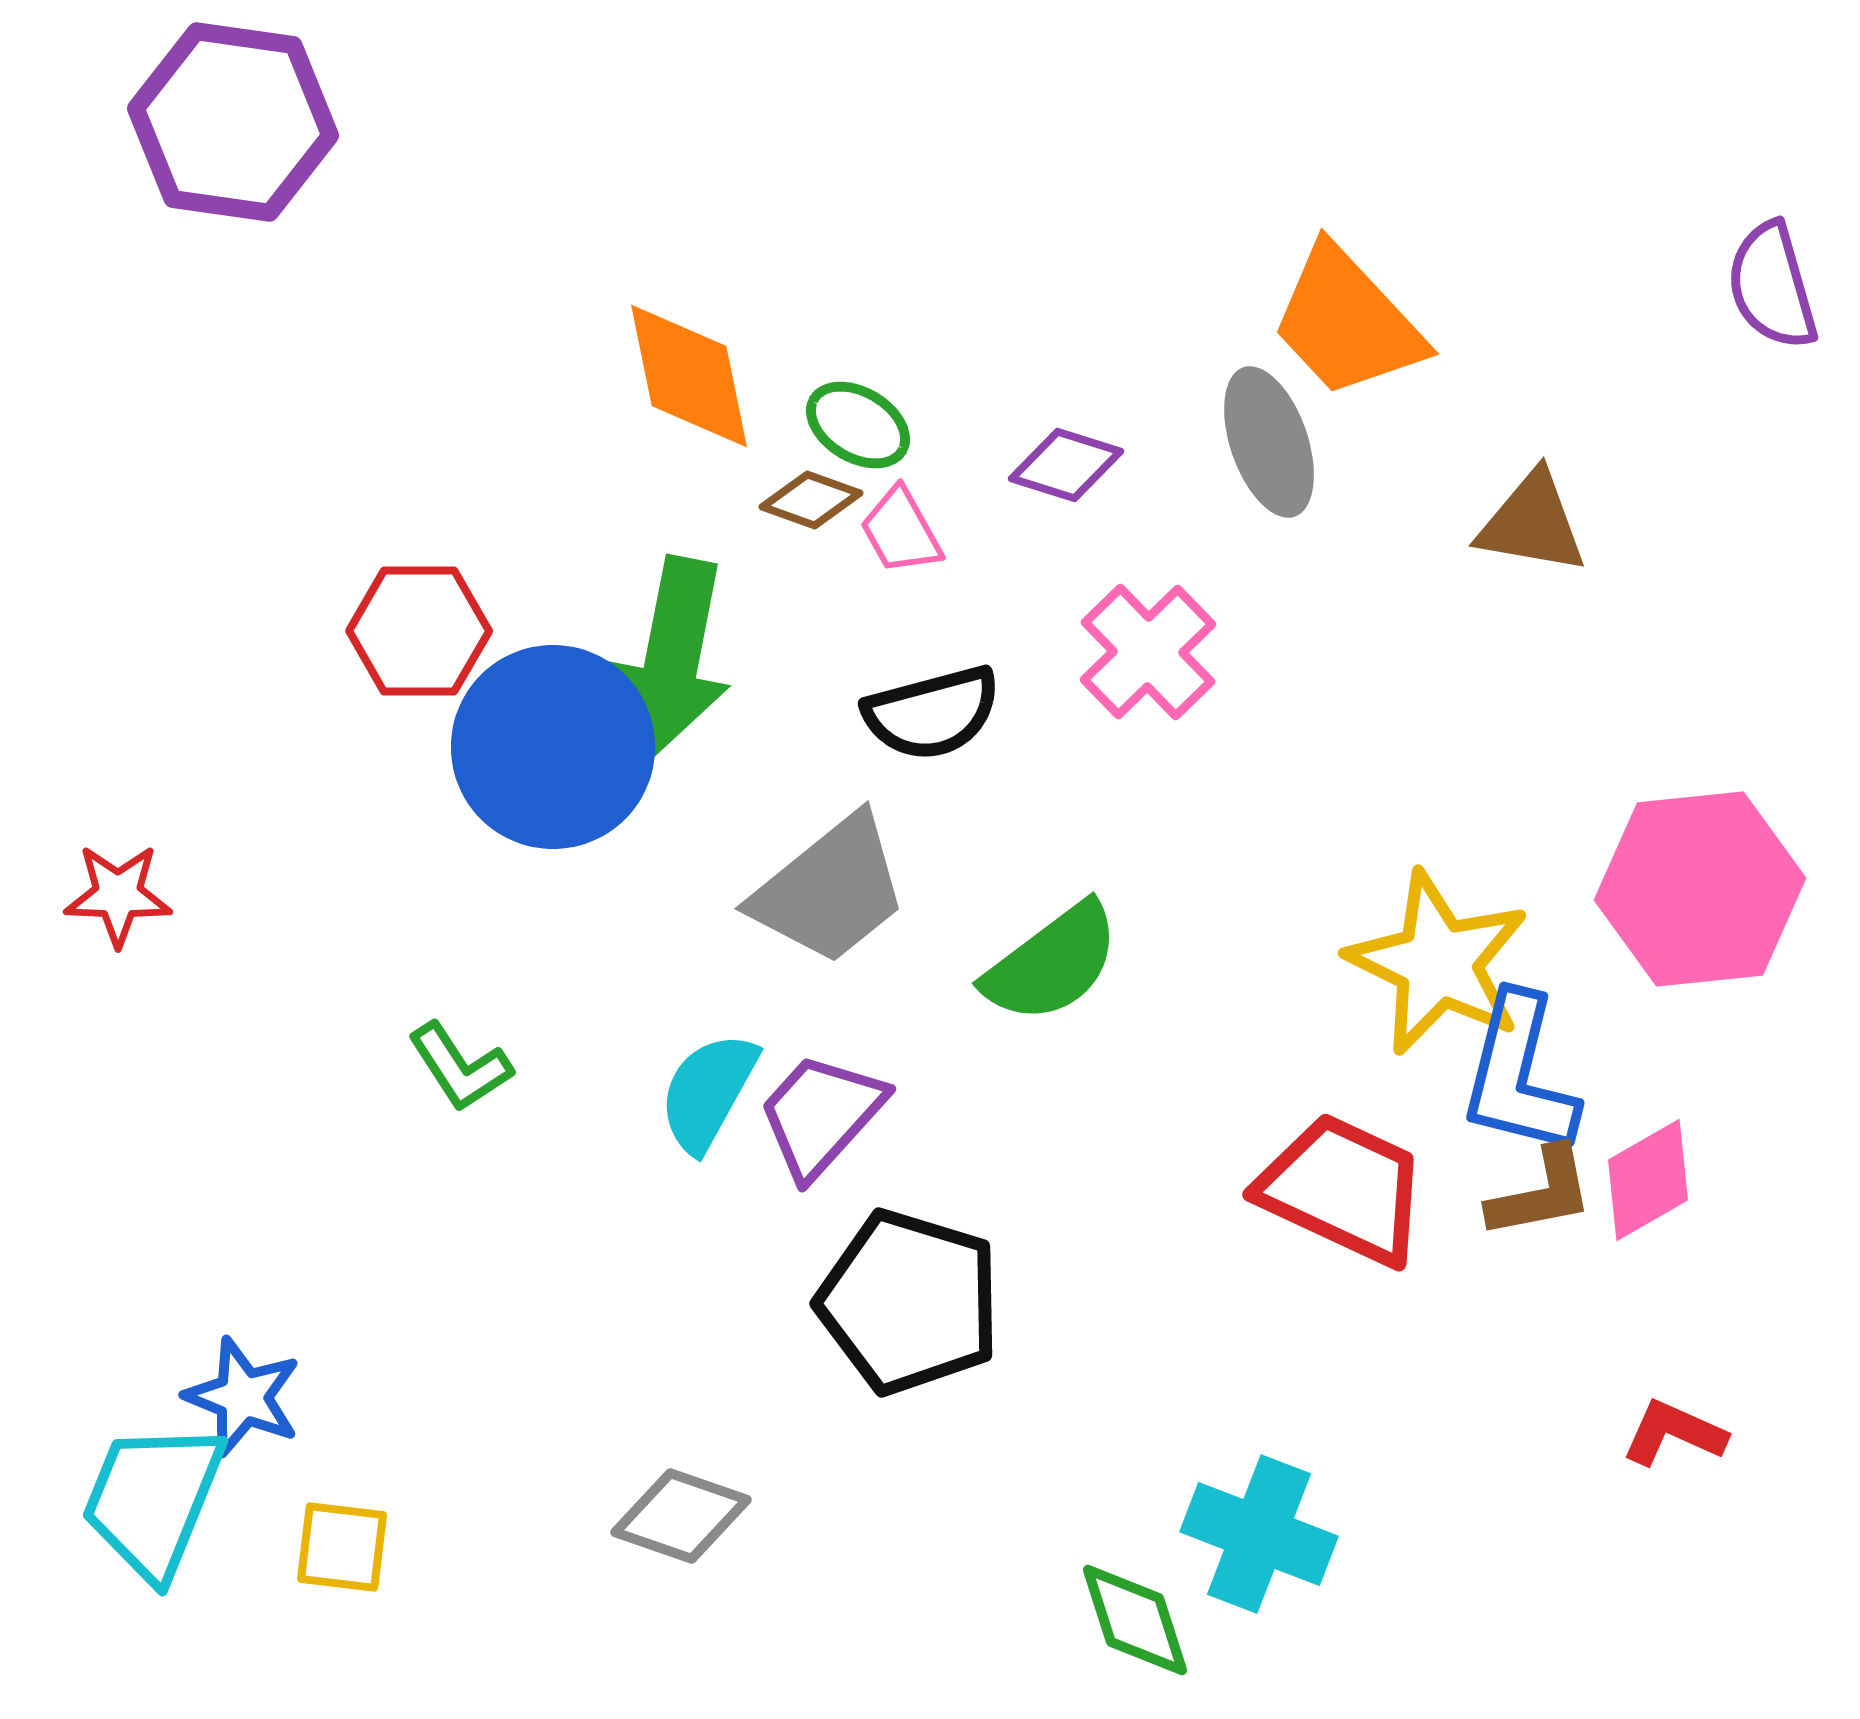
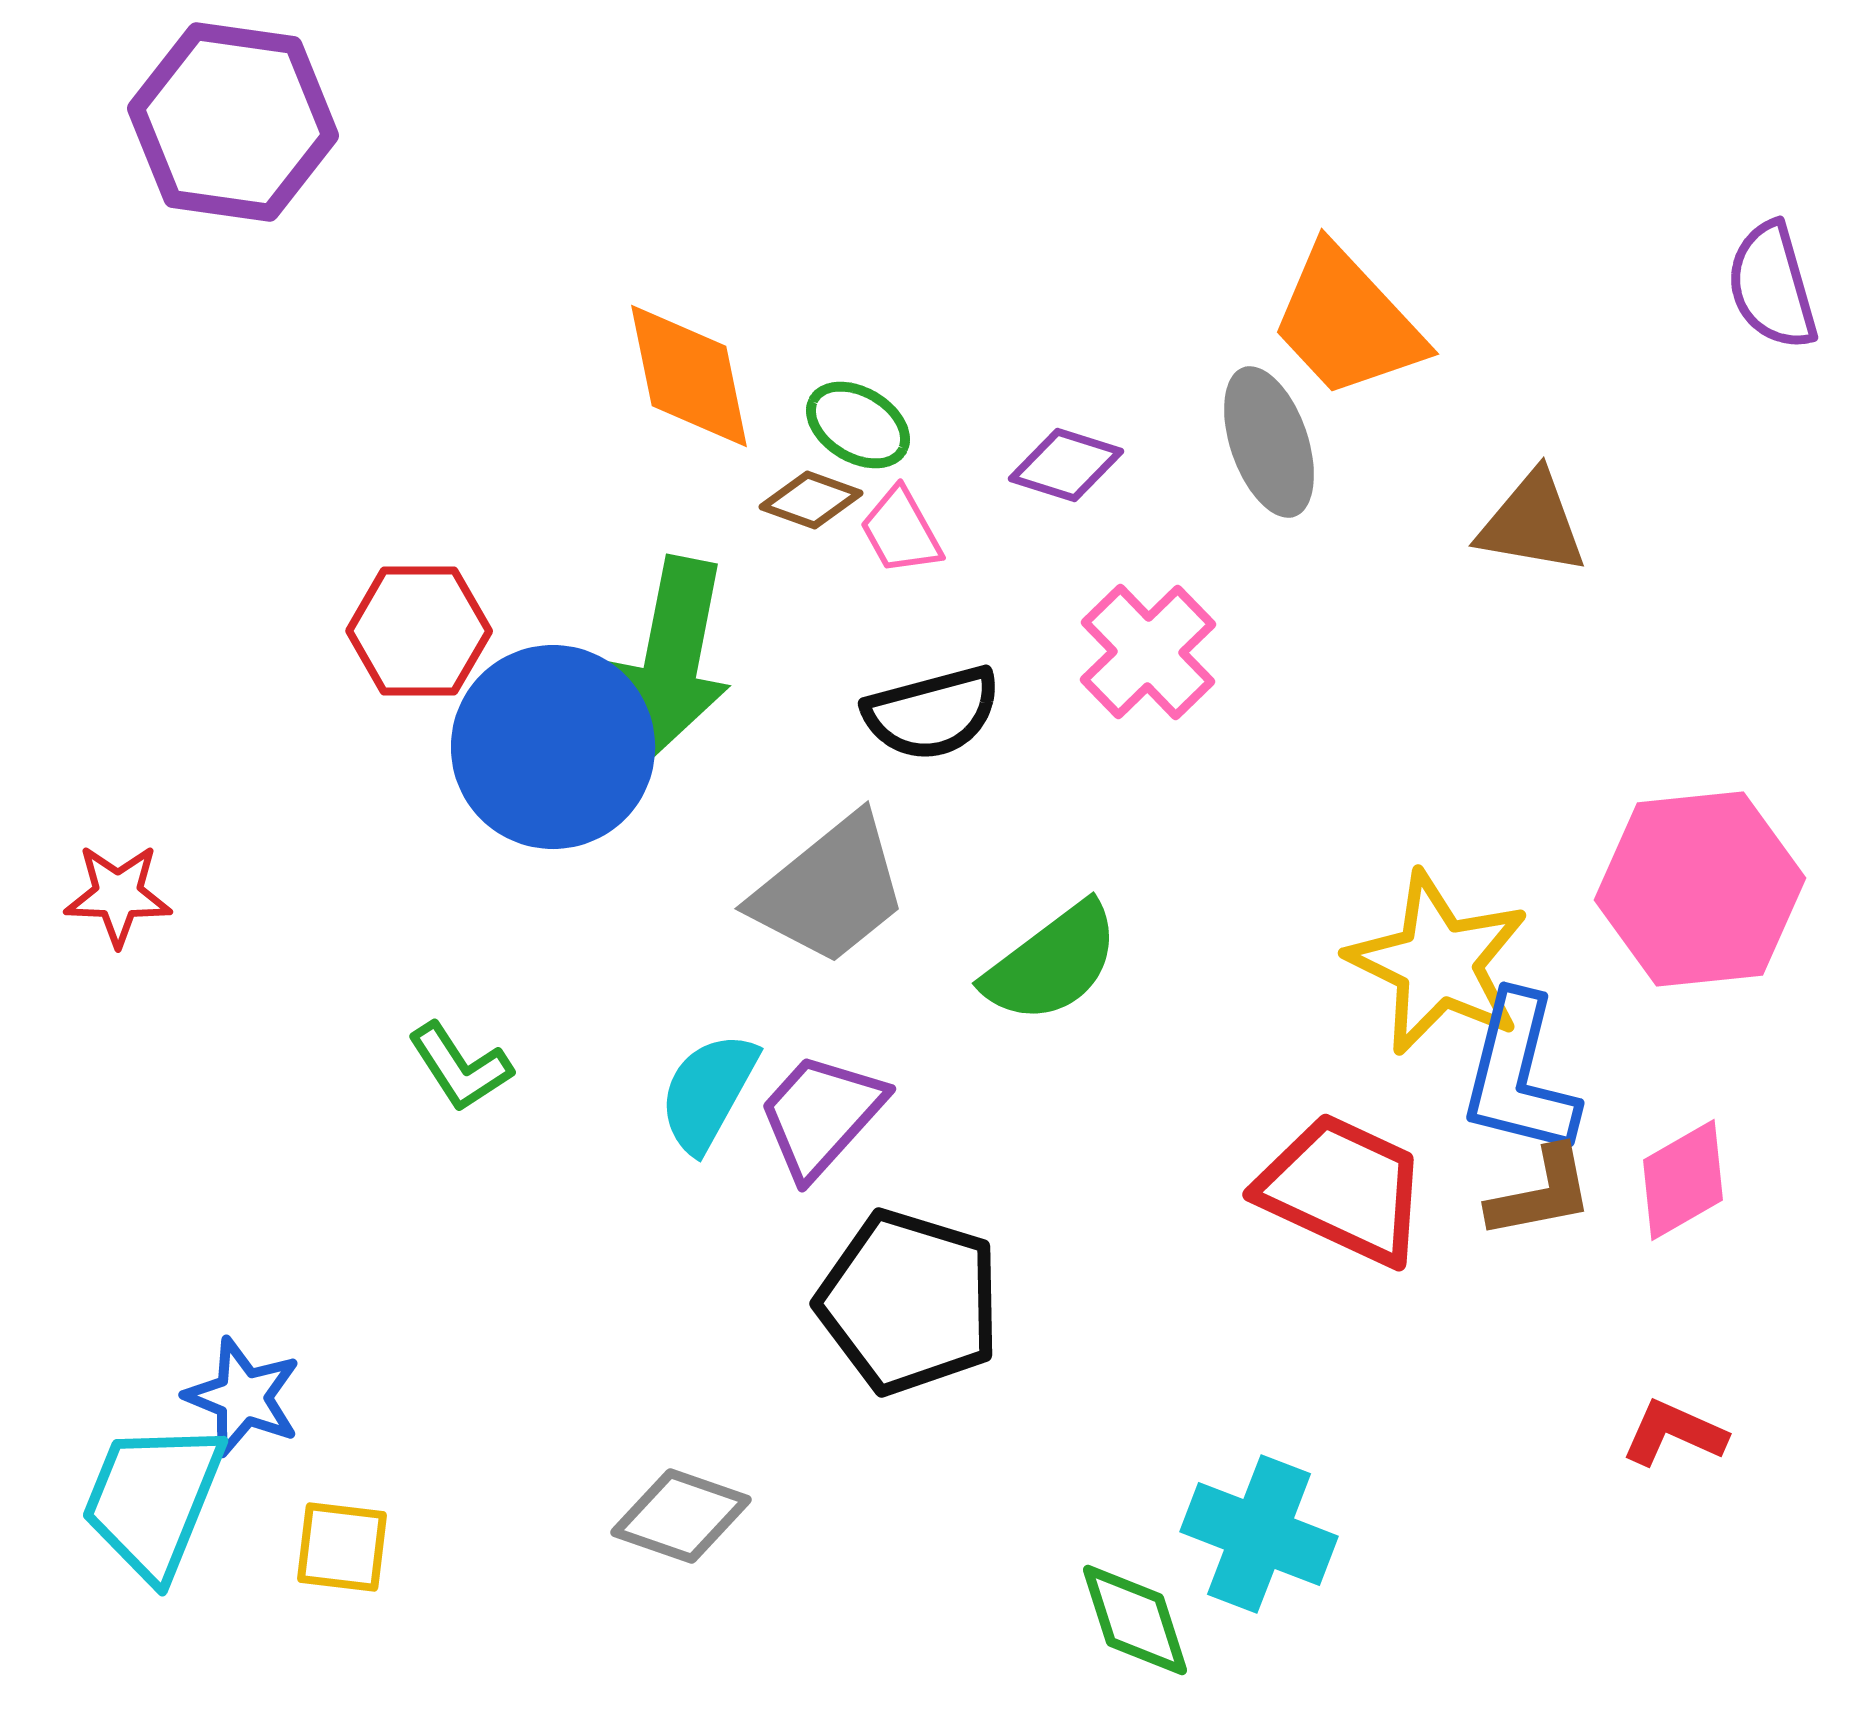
pink diamond: moved 35 px right
